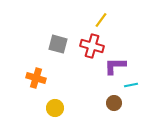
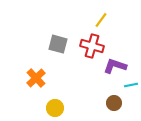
purple L-shape: rotated 20 degrees clockwise
orange cross: rotated 30 degrees clockwise
